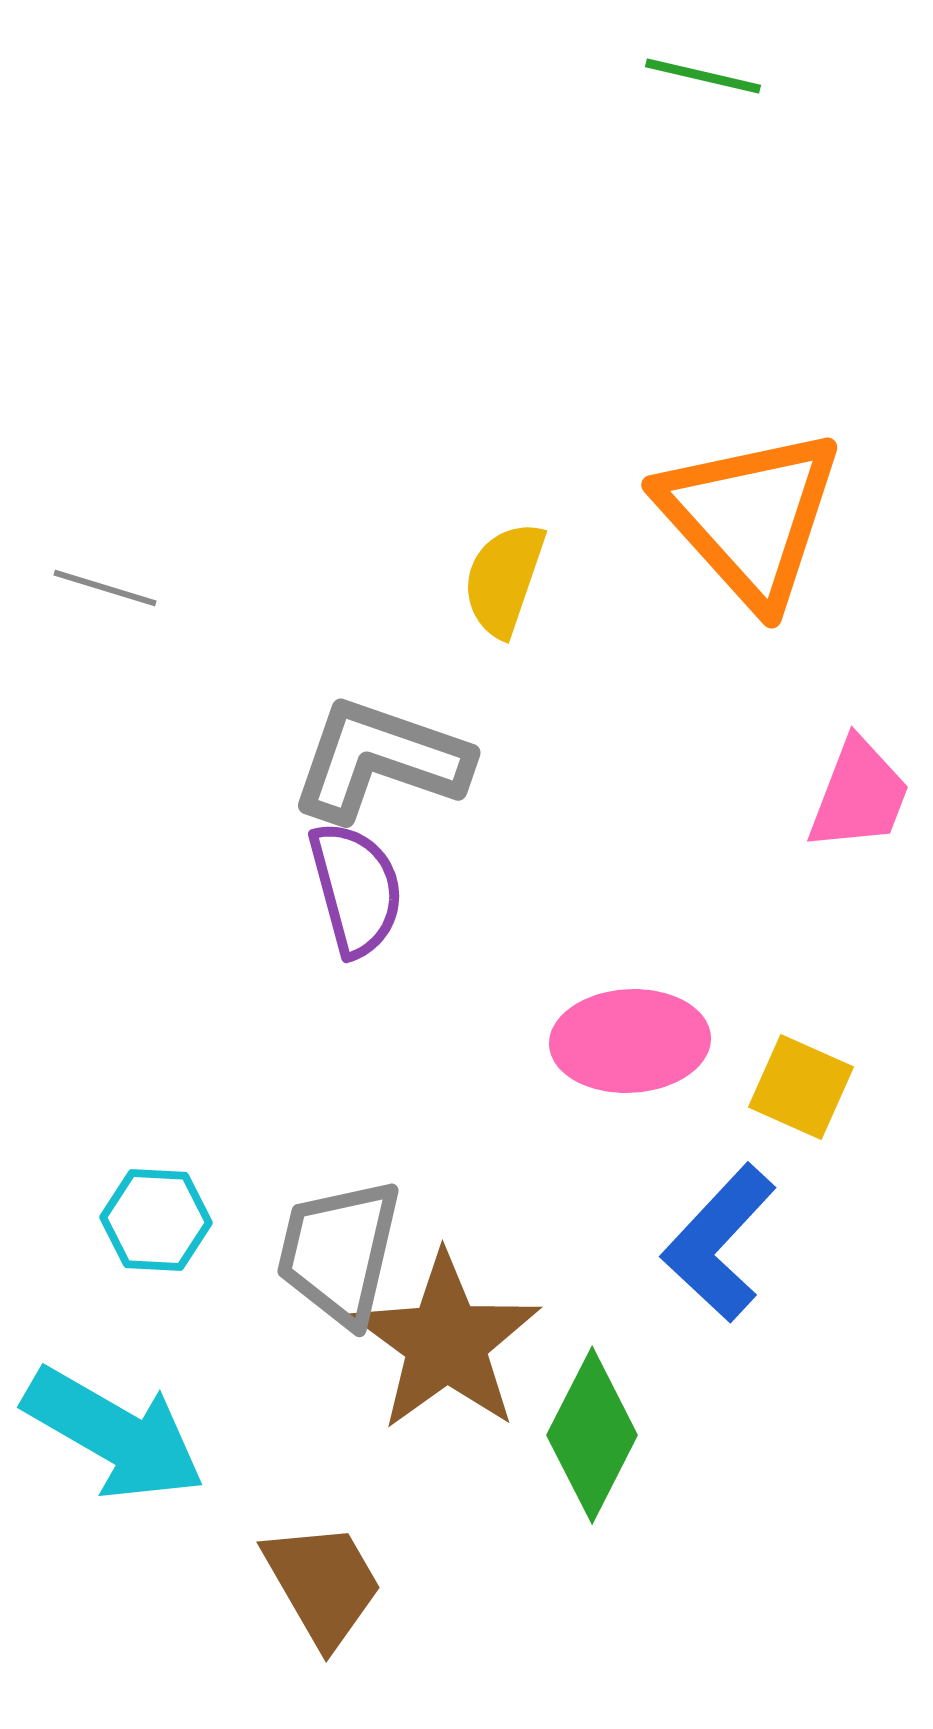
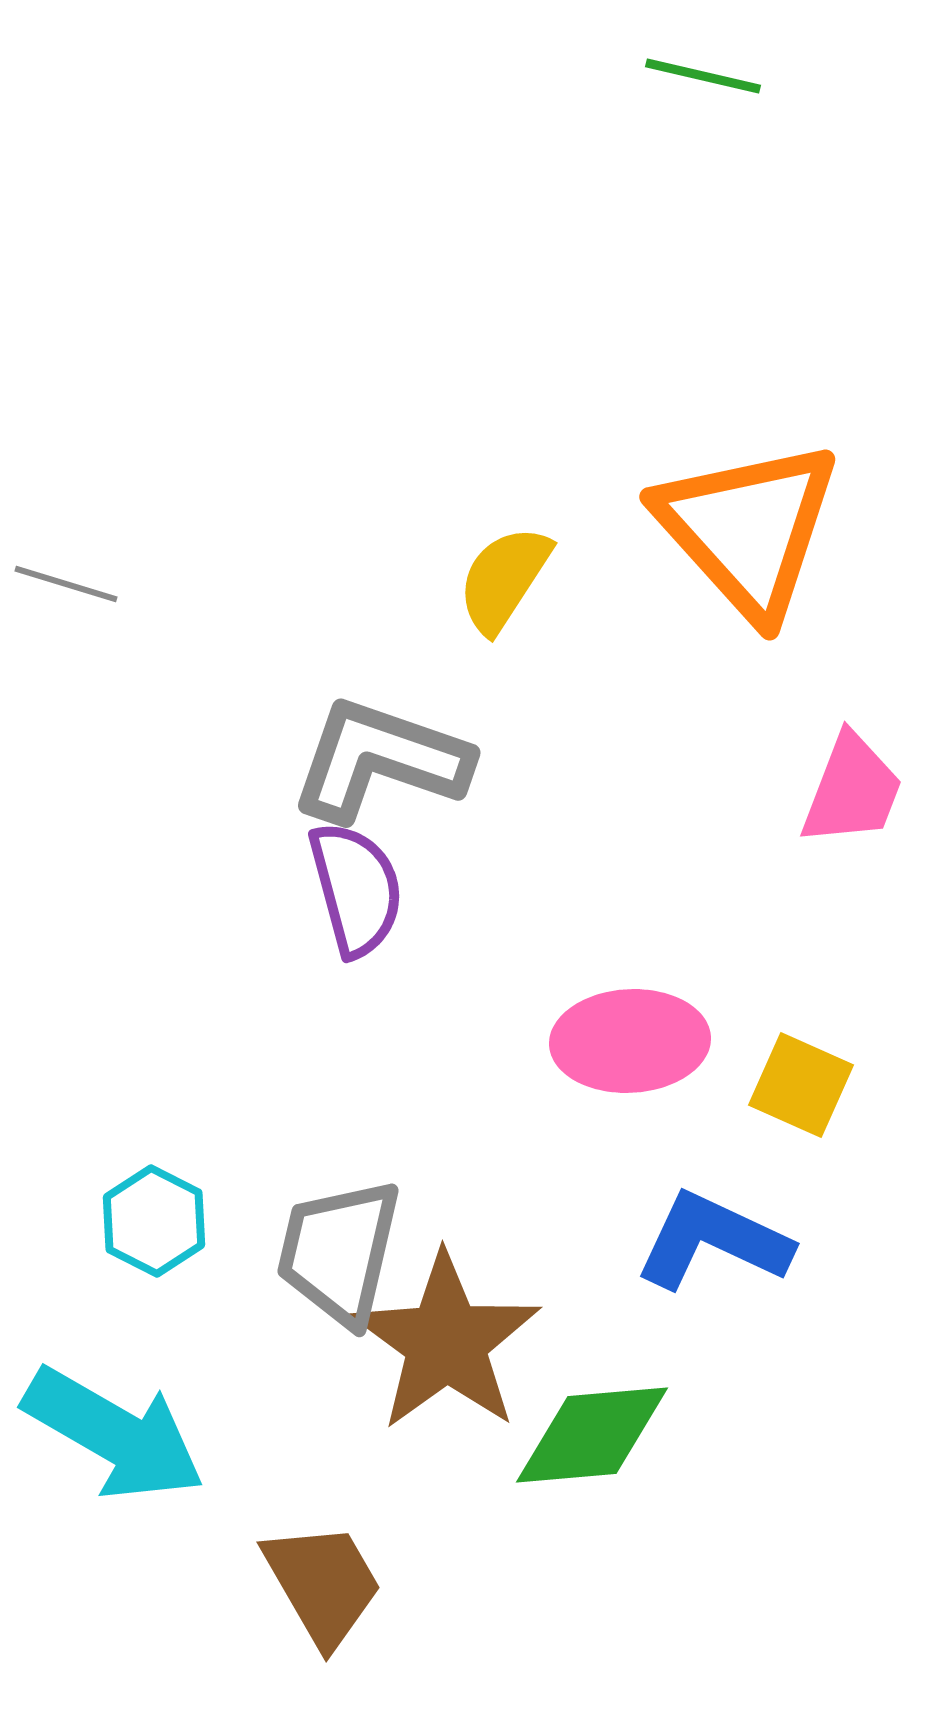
orange triangle: moved 2 px left, 12 px down
yellow semicircle: rotated 14 degrees clockwise
gray line: moved 39 px left, 4 px up
pink trapezoid: moved 7 px left, 5 px up
yellow square: moved 2 px up
cyan hexagon: moved 2 px left, 1 px down; rotated 24 degrees clockwise
blue L-shape: moved 6 px left, 2 px up; rotated 72 degrees clockwise
green diamond: rotated 58 degrees clockwise
